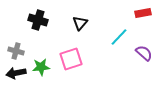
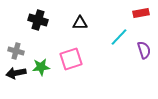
red rectangle: moved 2 px left
black triangle: rotated 49 degrees clockwise
purple semicircle: moved 3 px up; rotated 30 degrees clockwise
